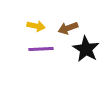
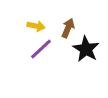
brown arrow: rotated 132 degrees clockwise
purple line: rotated 40 degrees counterclockwise
